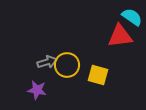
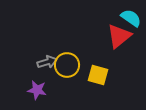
cyan semicircle: moved 1 px left, 1 px down
red triangle: moved 1 px left; rotated 32 degrees counterclockwise
